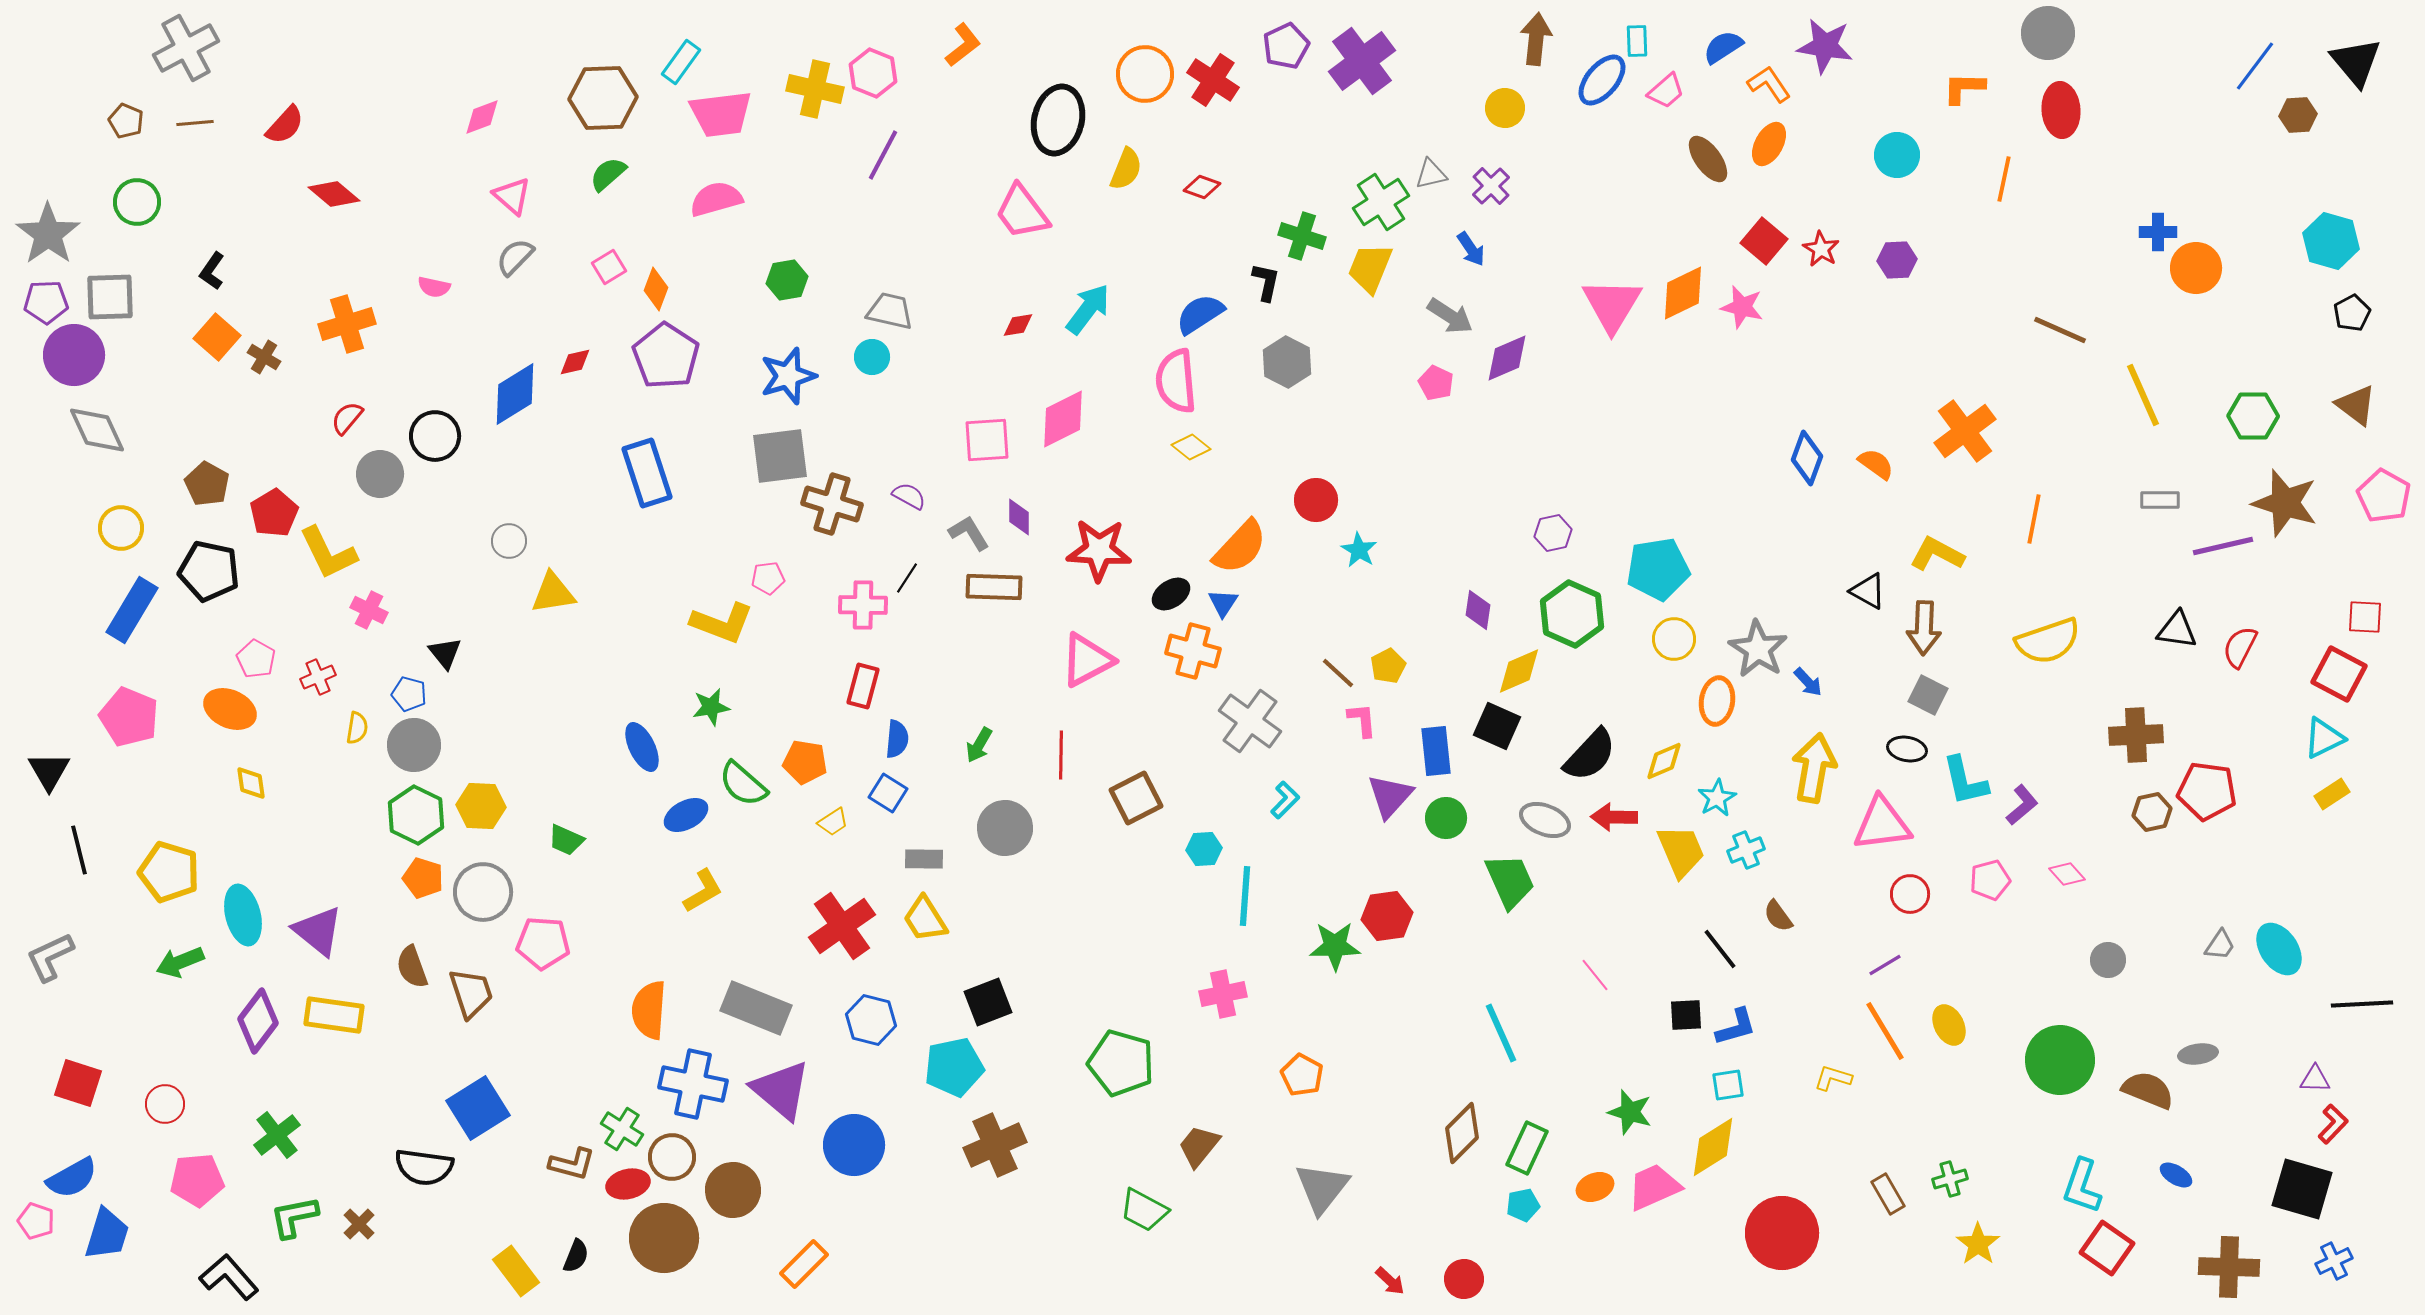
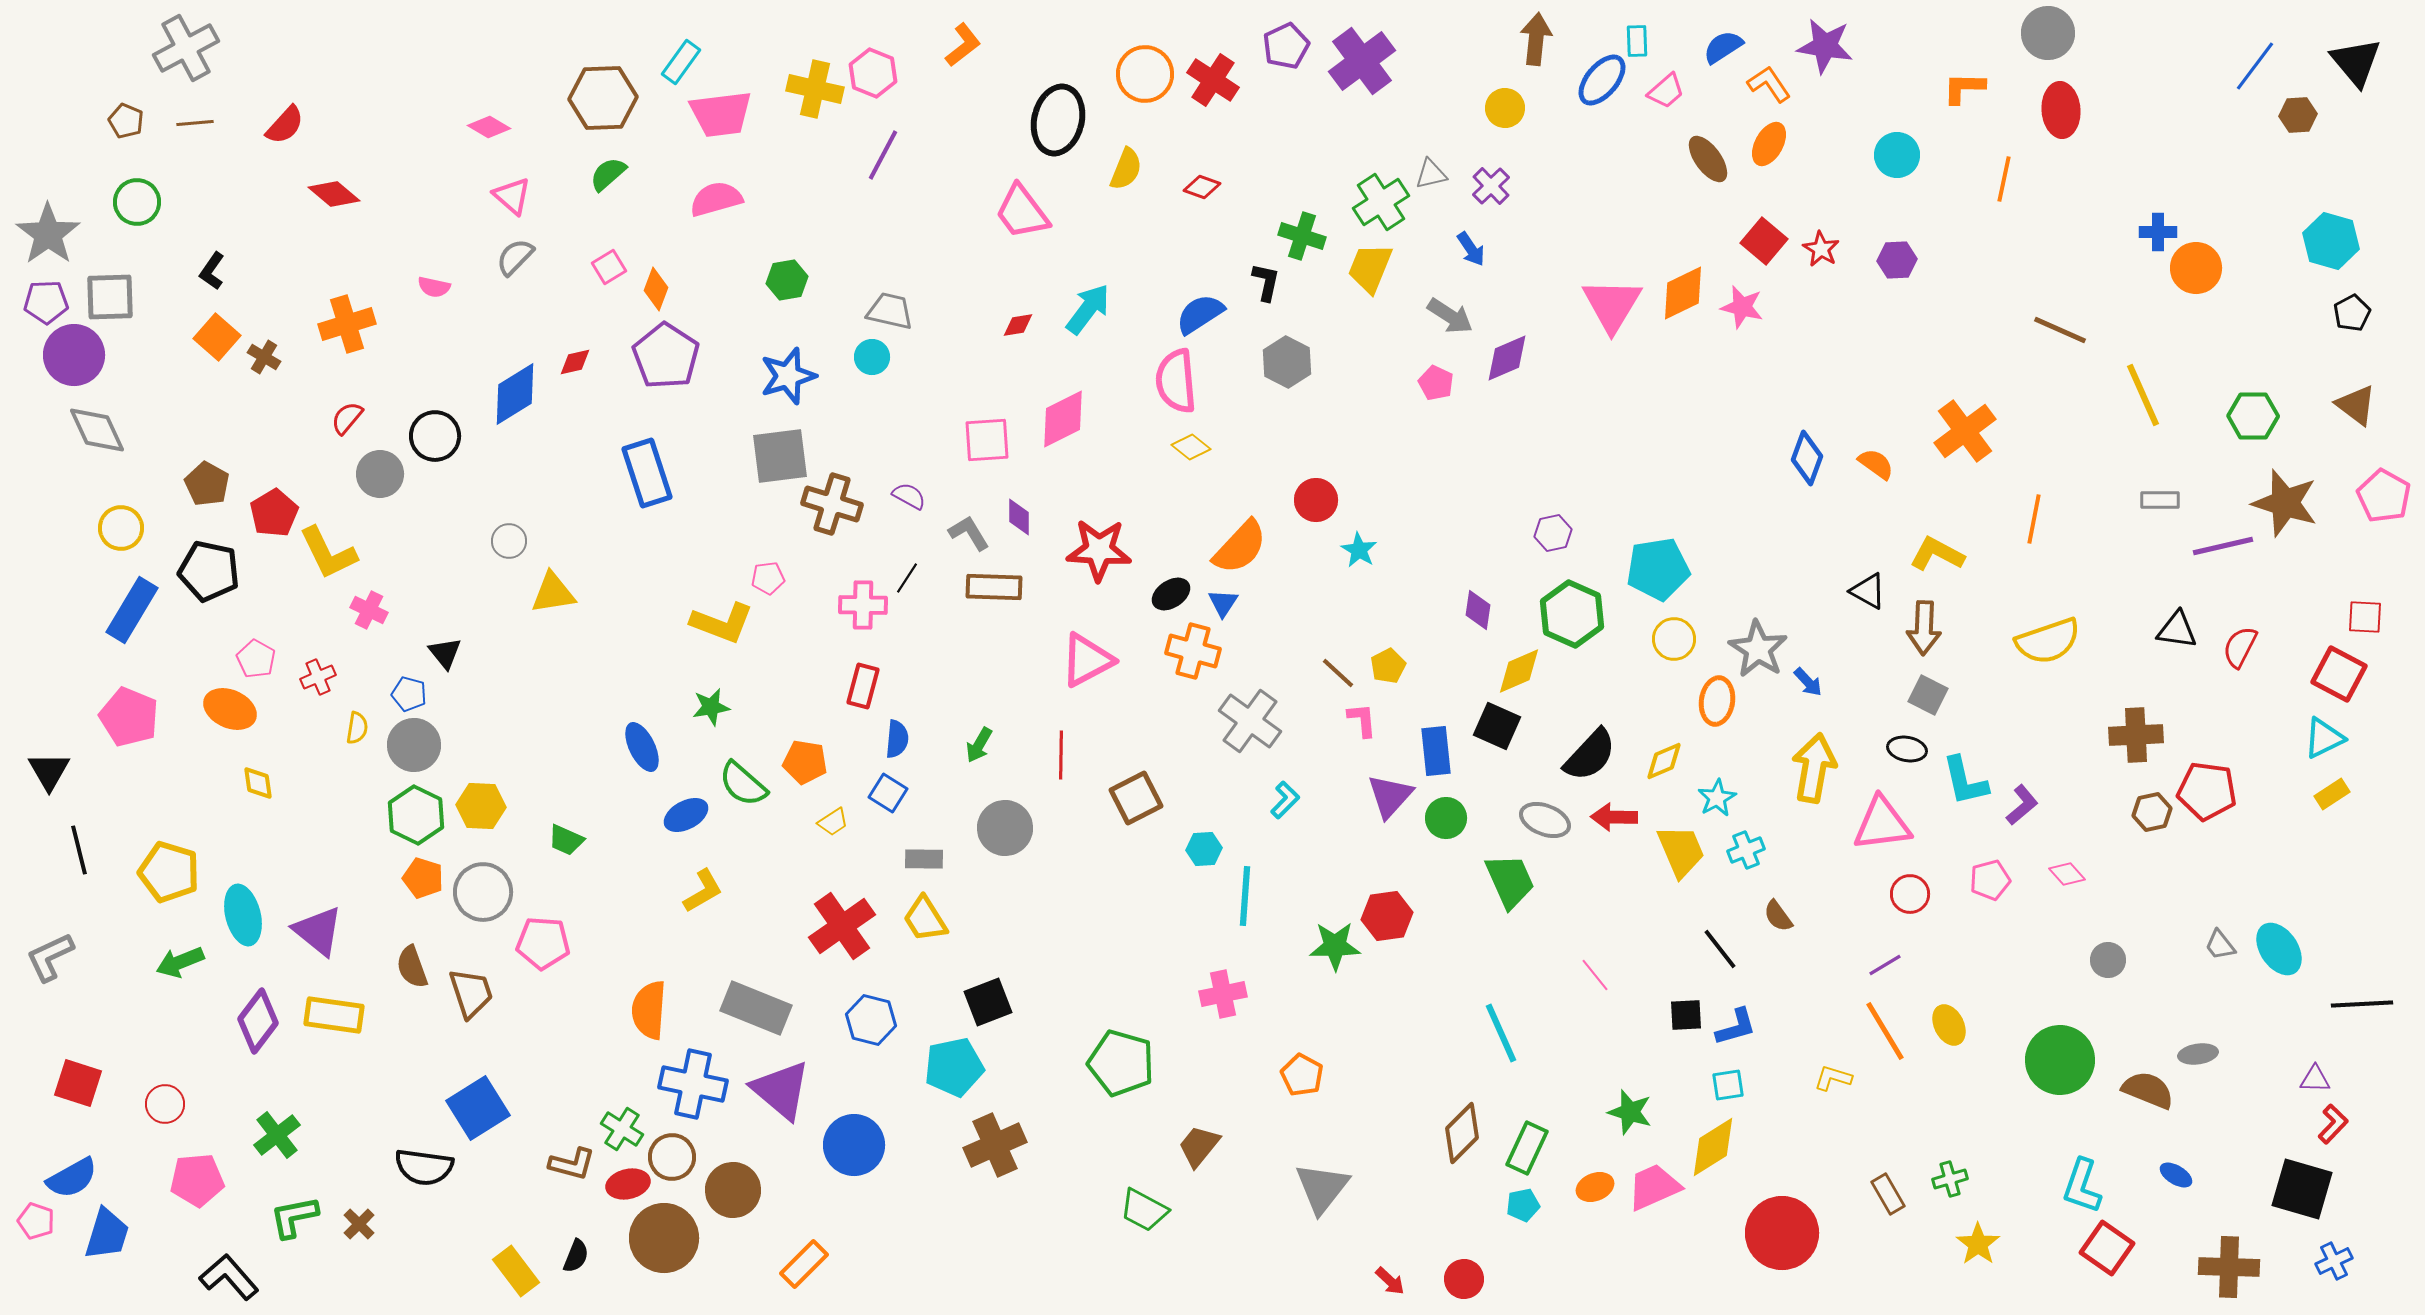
pink diamond at (482, 117): moved 7 px right, 10 px down; rotated 51 degrees clockwise
yellow diamond at (251, 783): moved 7 px right
gray trapezoid at (2220, 945): rotated 108 degrees clockwise
